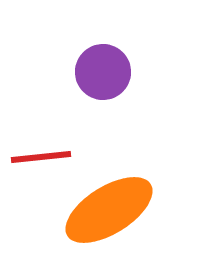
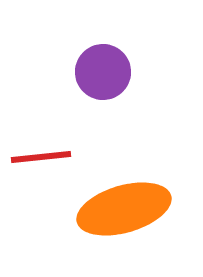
orange ellipse: moved 15 px right, 1 px up; rotated 16 degrees clockwise
